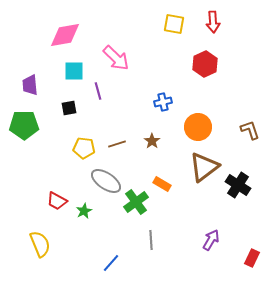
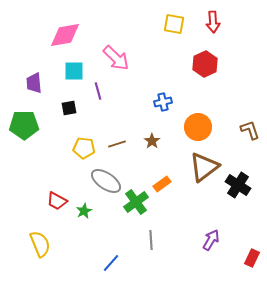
purple trapezoid: moved 4 px right, 2 px up
orange rectangle: rotated 66 degrees counterclockwise
